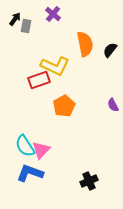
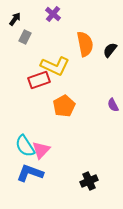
gray rectangle: moved 1 px left, 11 px down; rotated 16 degrees clockwise
